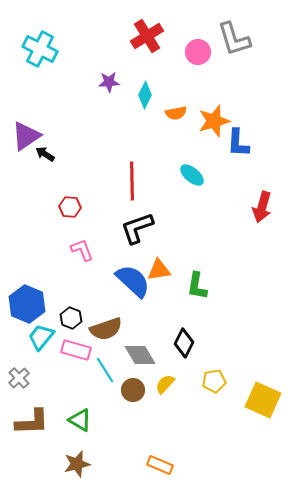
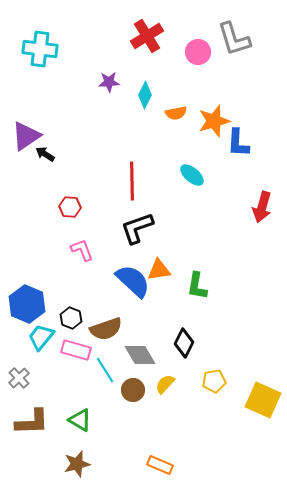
cyan cross: rotated 20 degrees counterclockwise
